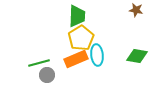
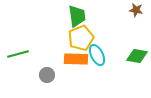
green trapezoid: rotated 10 degrees counterclockwise
yellow pentagon: rotated 10 degrees clockwise
cyan ellipse: rotated 20 degrees counterclockwise
orange rectangle: rotated 25 degrees clockwise
green line: moved 21 px left, 9 px up
